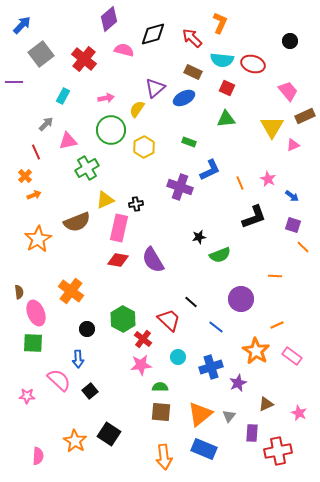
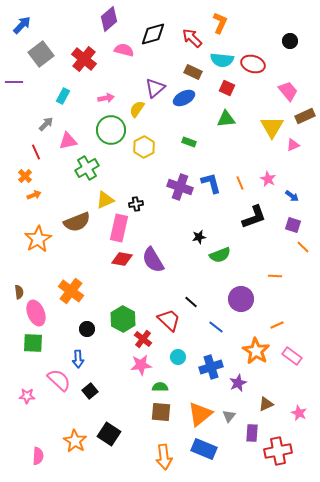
blue L-shape at (210, 170): moved 1 px right, 13 px down; rotated 80 degrees counterclockwise
red diamond at (118, 260): moved 4 px right, 1 px up
